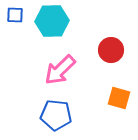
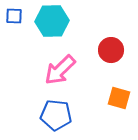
blue square: moved 1 px left, 1 px down
